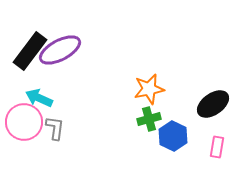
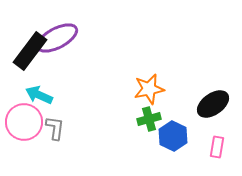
purple ellipse: moved 3 px left, 12 px up
cyan arrow: moved 3 px up
